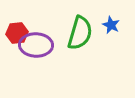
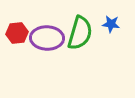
blue star: moved 1 px up; rotated 18 degrees counterclockwise
purple ellipse: moved 11 px right, 7 px up
